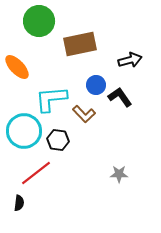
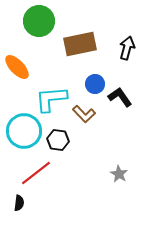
black arrow: moved 3 px left, 12 px up; rotated 60 degrees counterclockwise
blue circle: moved 1 px left, 1 px up
gray star: rotated 30 degrees clockwise
